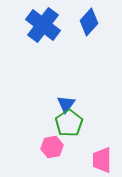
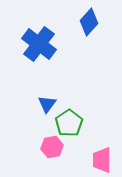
blue cross: moved 4 px left, 19 px down
blue triangle: moved 19 px left
